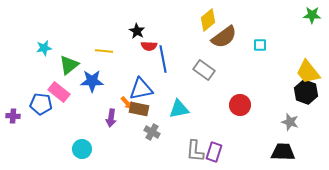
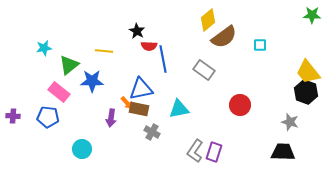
blue pentagon: moved 7 px right, 13 px down
gray L-shape: rotated 30 degrees clockwise
